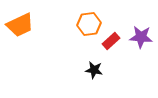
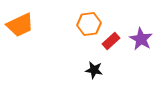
purple star: moved 2 px down; rotated 25 degrees clockwise
